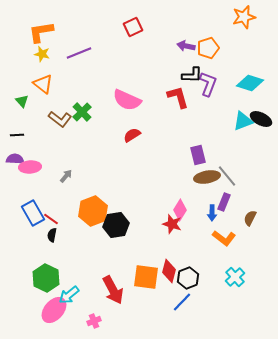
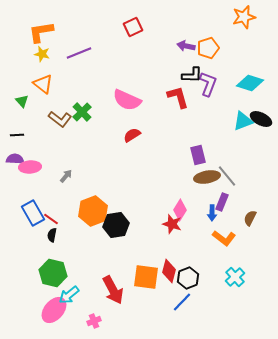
purple rectangle at (224, 202): moved 2 px left
green hexagon at (46, 278): moved 7 px right, 5 px up; rotated 12 degrees counterclockwise
